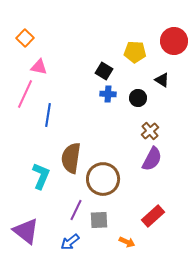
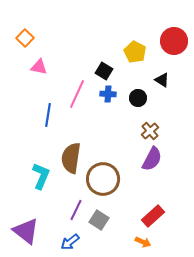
yellow pentagon: rotated 25 degrees clockwise
pink line: moved 52 px right
gray square: rotated 36 degrees clockwise
orange arrow: moved 16 px right
